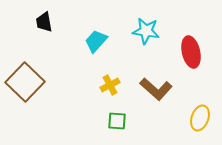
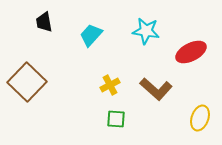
cyan trapezoid: moved 5 px left, 6 px up
red ellipse: rotated 76 degrees clockwise
brown square: moved 2 px right
green square: moved 1 px left, 2 px up
